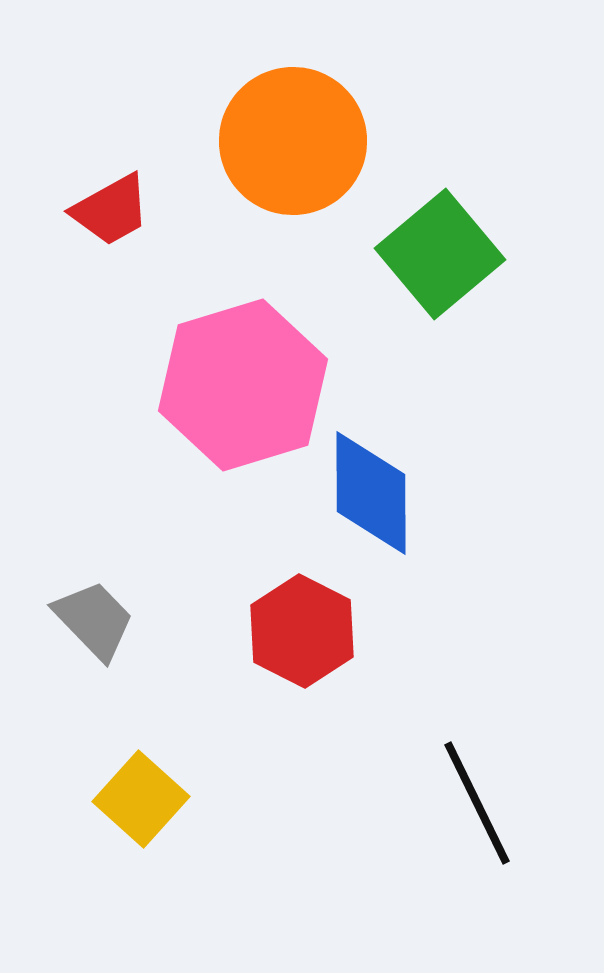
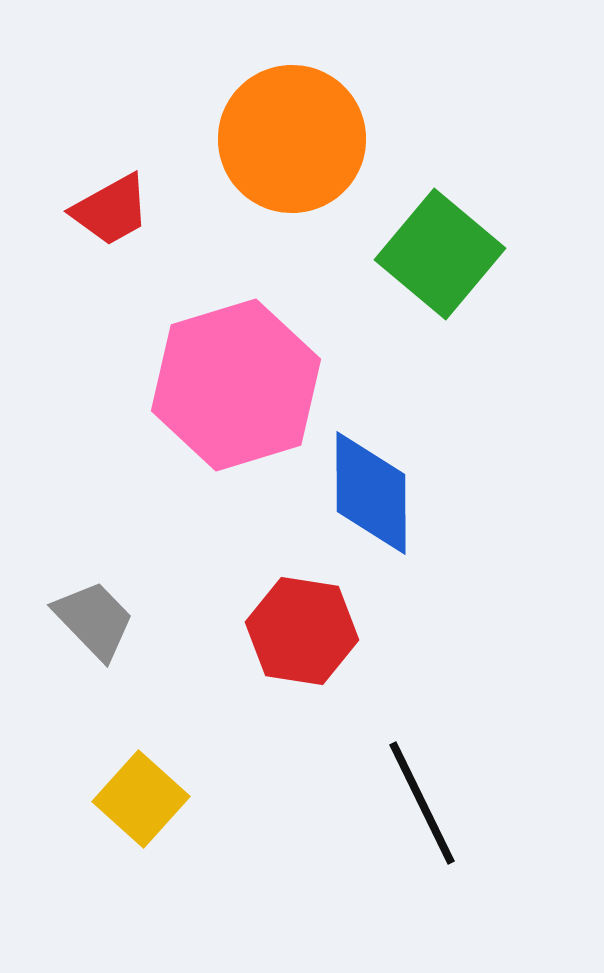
orange circle: moved 1 px left, 2 px up
green square: rotated 10 degrees counterclockwise
pink hexagon: moved 7 px left
red hexagon: rotated 18 degrees counterclockwise
black line: moved 55 px left
